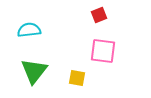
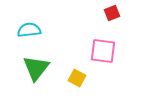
red square: moved 13 px right, 2 px up
green triangle: moved 2 px right, 3 px up
yellow square: rotated 18 degrees clockwise
